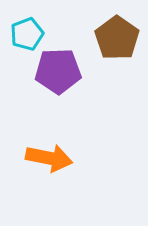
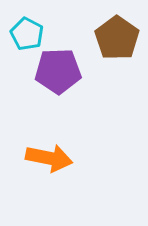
cyan pentagon: rotated 24 degrees counterclockwise
